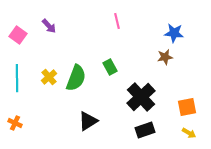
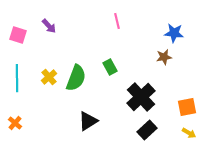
pink square: rotated 18 degrees counterclockwise
brown star: moved 1 px left
orange cross: rotated 16 degrees clockwise
black rectangle: moved 2 px right; rotated 24 degrees counterclockwise
